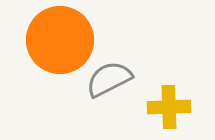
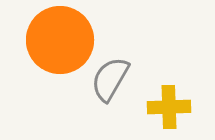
gray semicircle: moved 1 px right; rotated 33 degrees counterclockwise
